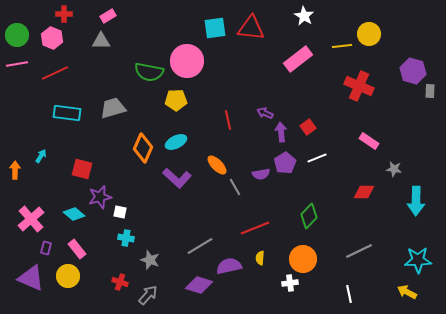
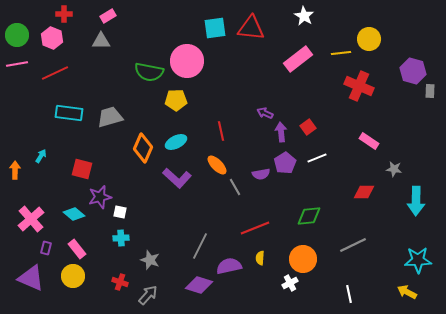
yellow circle at (369, 34): moved 5 px down
yellow line at (342, 46): moved 1 px left, 7 px down
gray trapezoid at (113, 108): moved 3 px left, 9 px down
cyan rectangle at (67, 113): moved 2 px right
red line at (228, 120): moved 7 px left, 11 px down
green diamond at (309, 216): rotated 40 degrees clockwise
cyan cross at (126, 238): moved 5 px left; rotated 14 degrees counterclockwise
gray line at (200, 246): rotated 32 degrees counterclockwise
gray line at (359, 251): moved 6 px left, 6 px up
yellow circle at (68, 276): moved 5 px right
white cross at (290, 283): rotated 21 degrees counterclockwise
